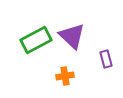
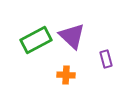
orange cross: moved 1 px right, 1 px up; rotated 12 degrees clockwise
